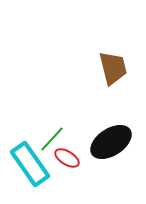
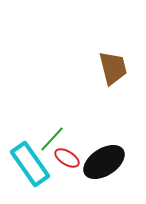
black ellipse: moved 7 px left, 20 px down
